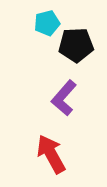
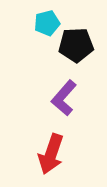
red arrow: rotated 132 degrees counterclockwise
